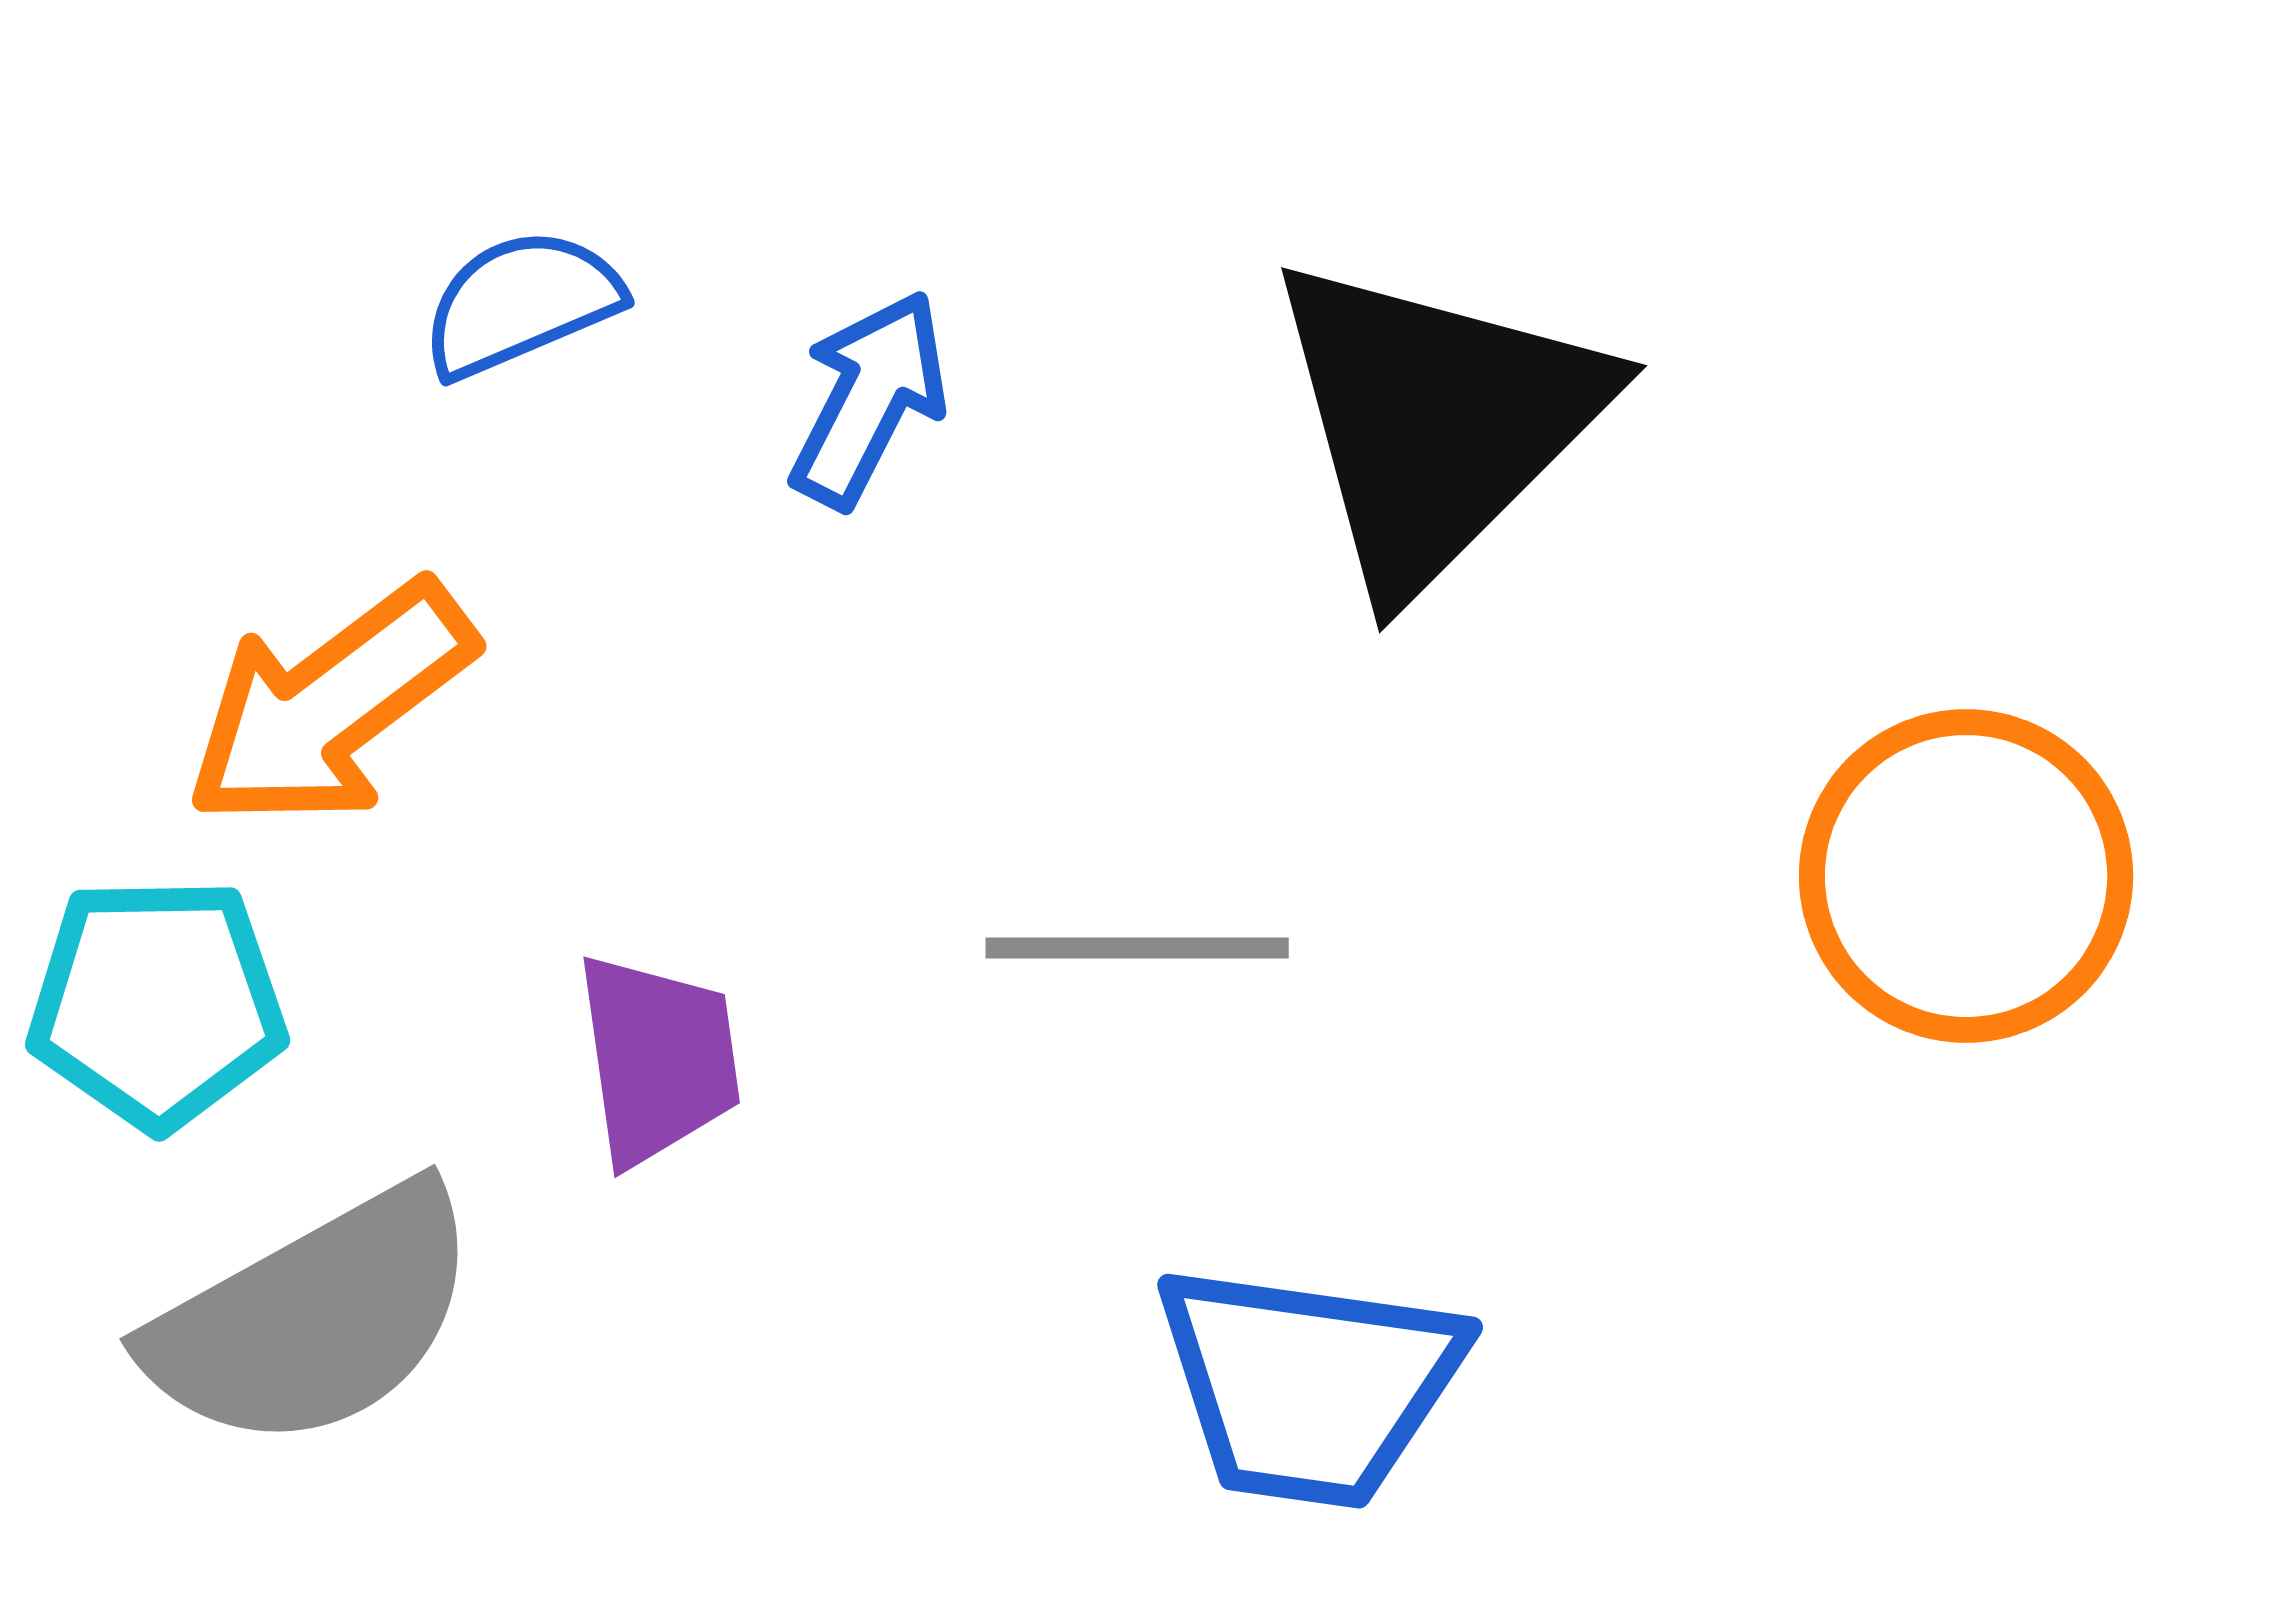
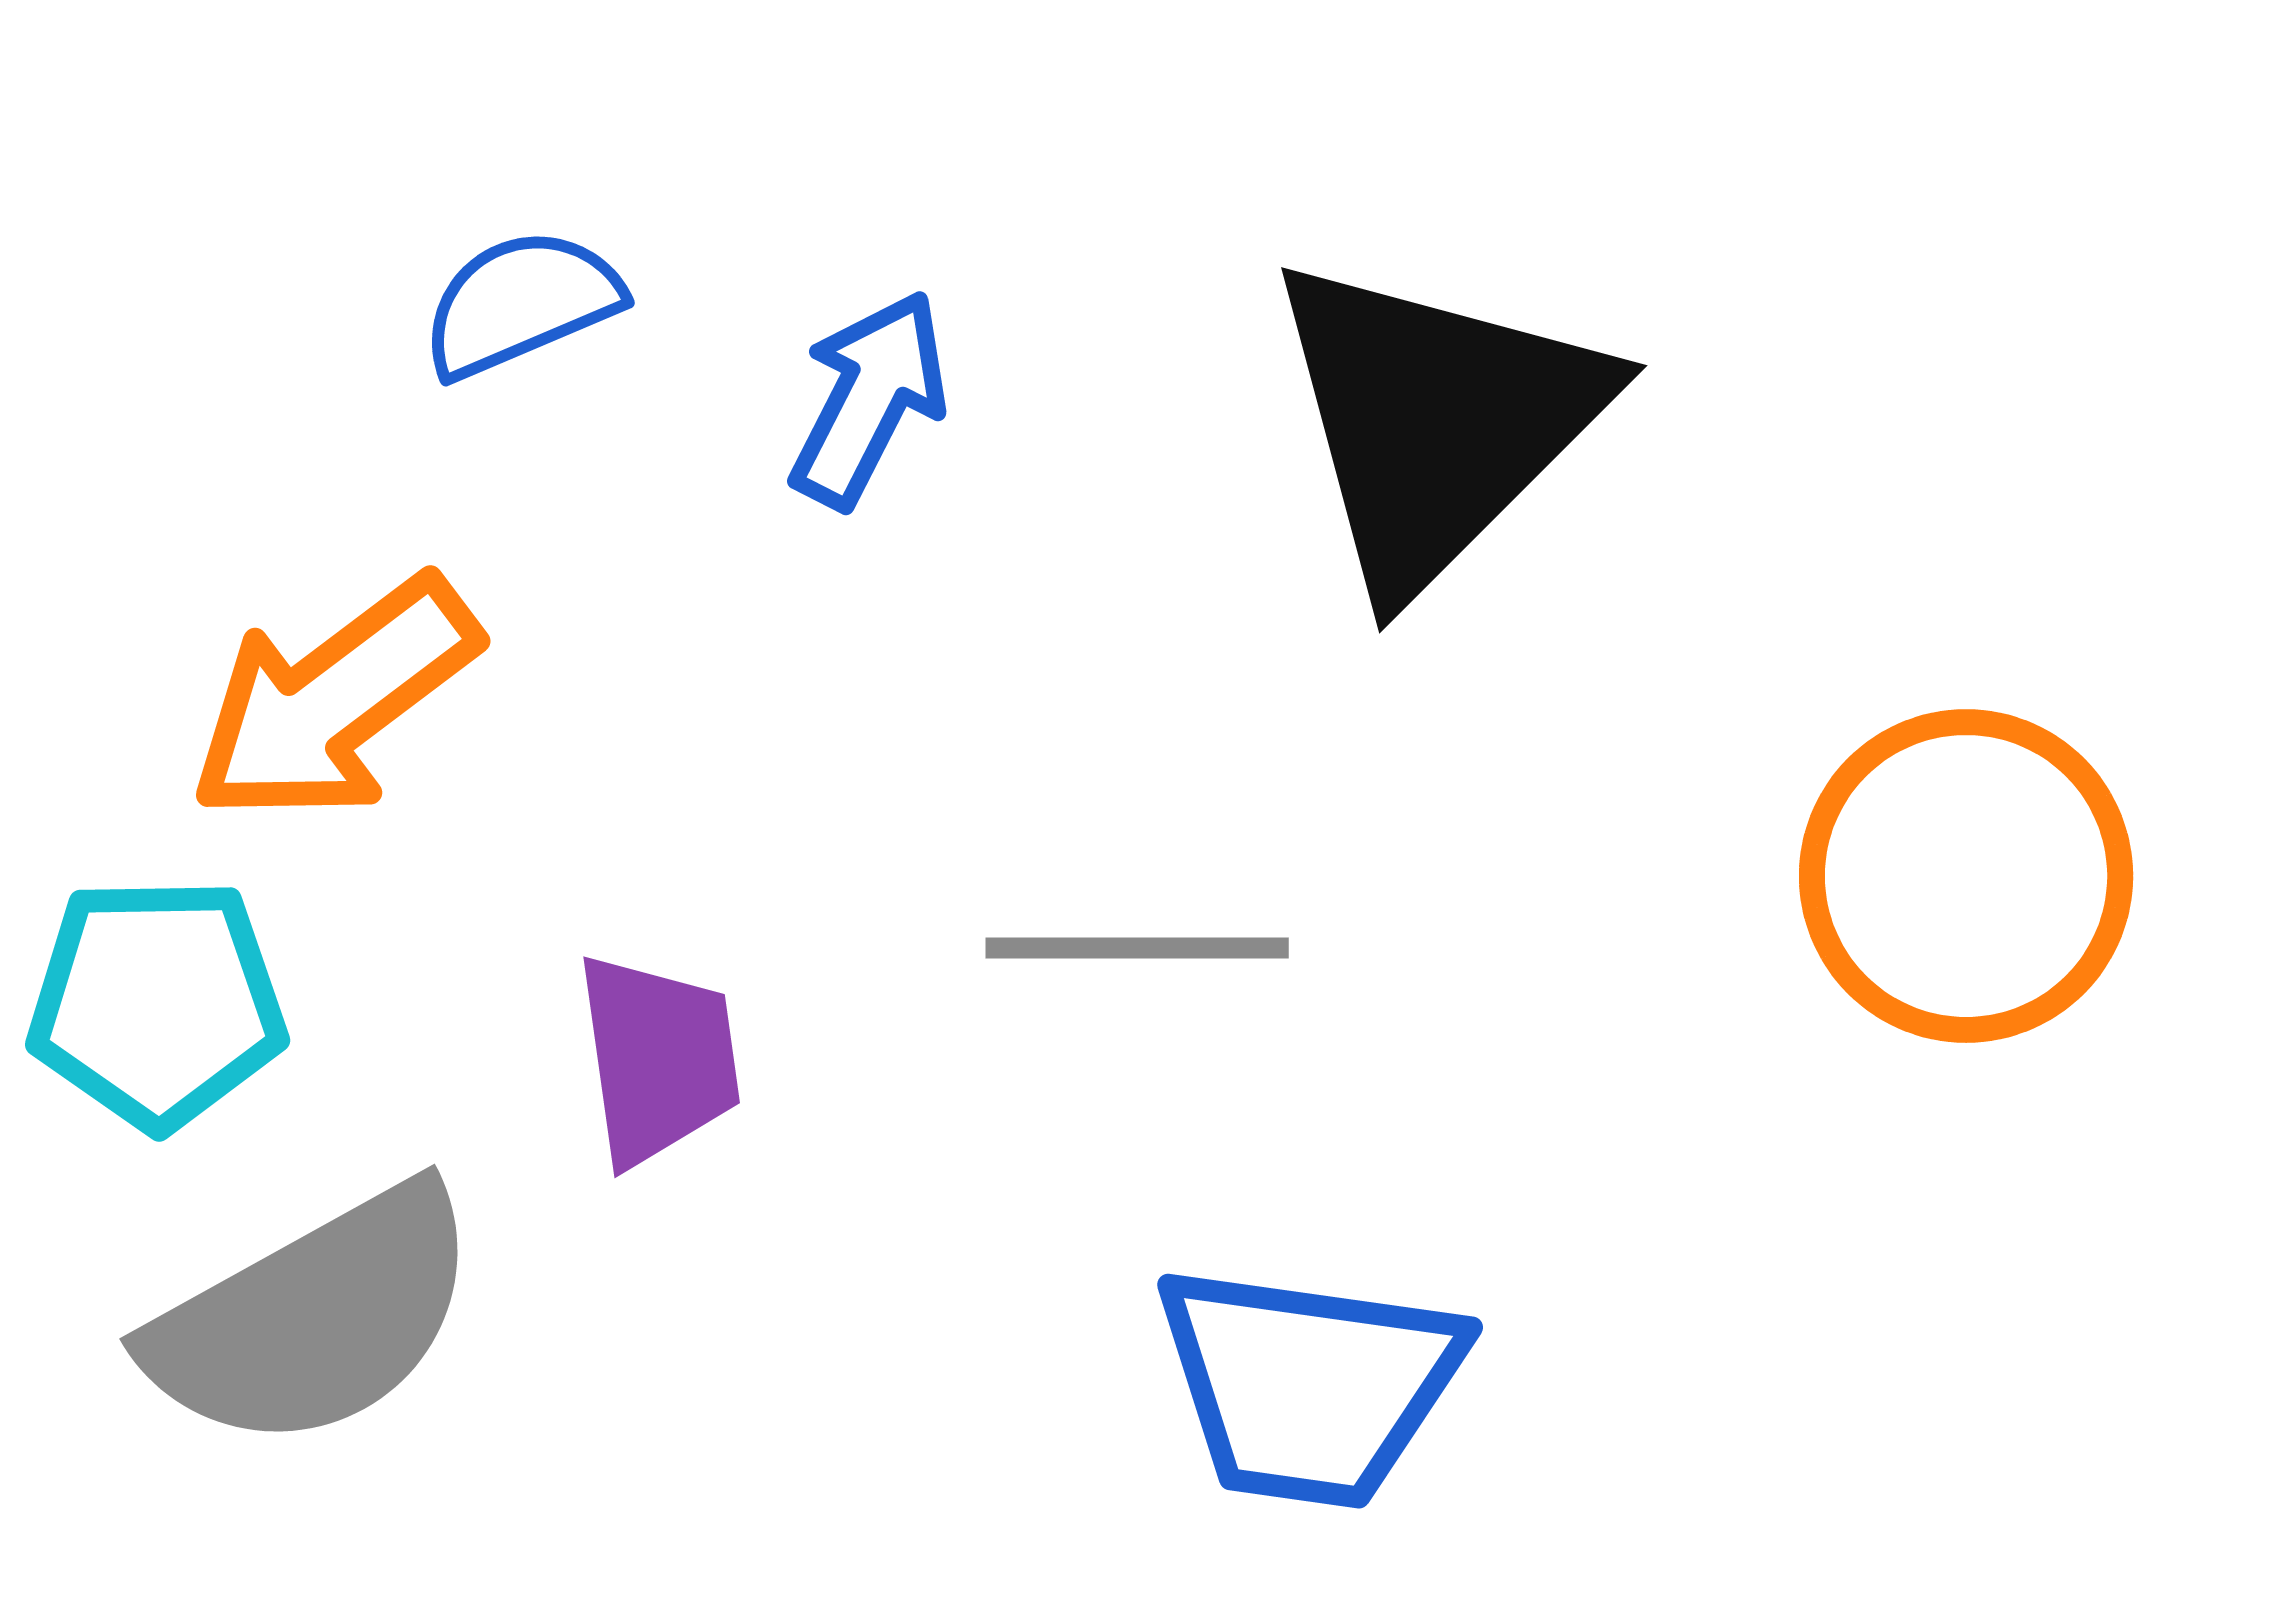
orange arrow: moved 4 px right, 5 px up
